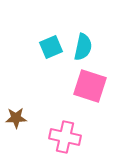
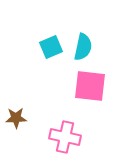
pink square: rotated 12 degrees counterclockwise
